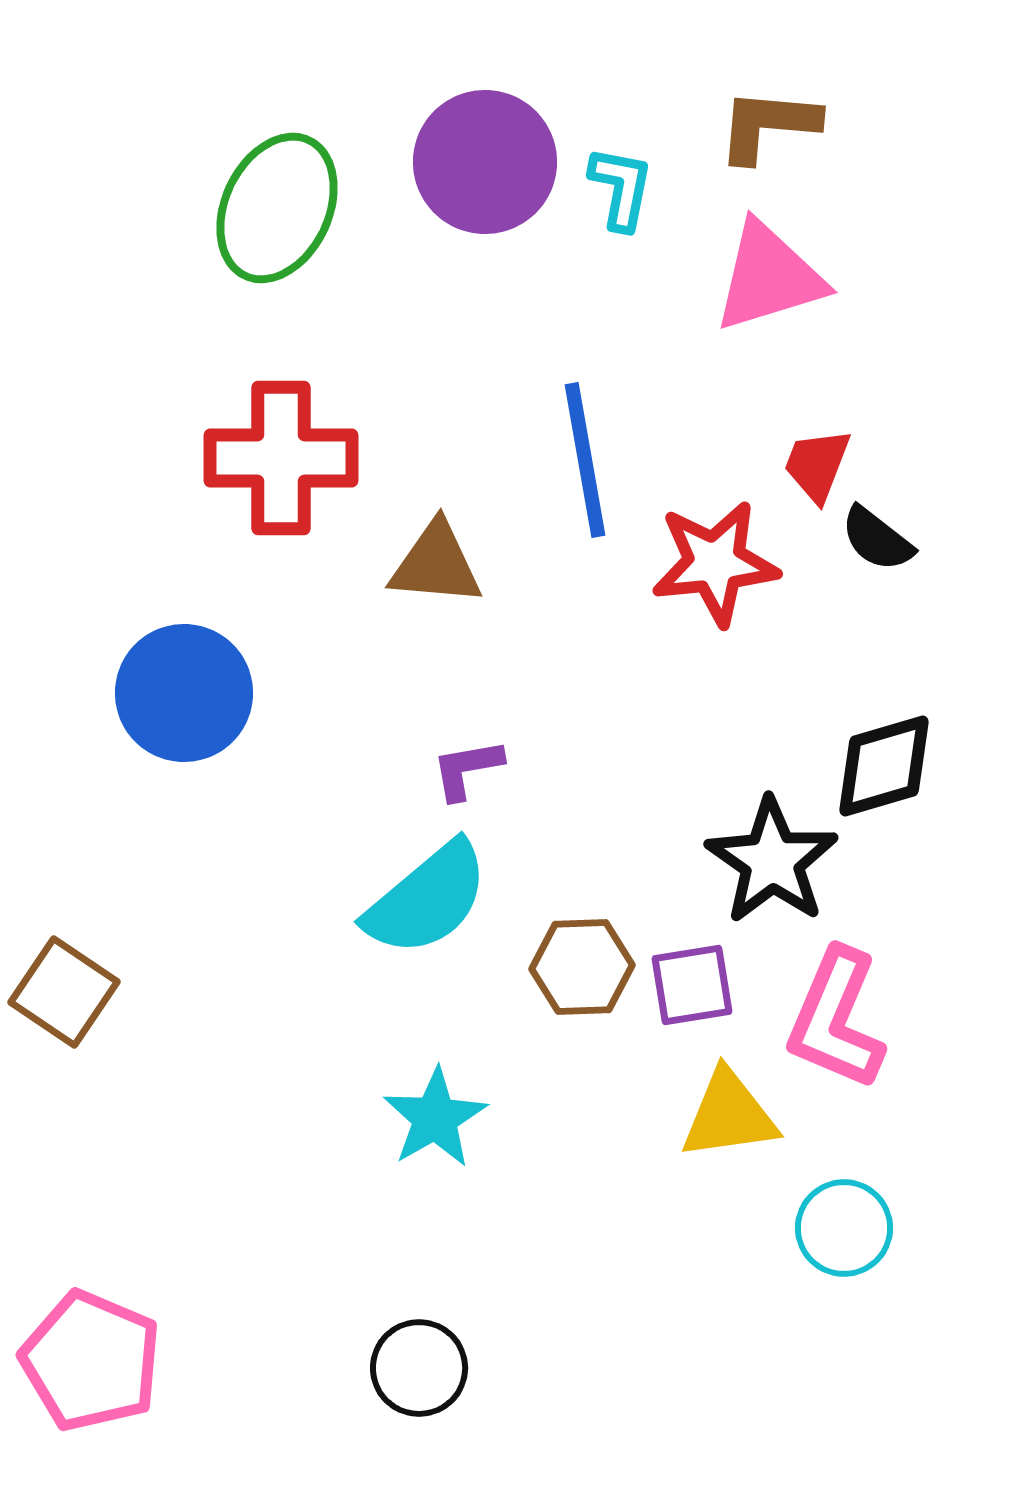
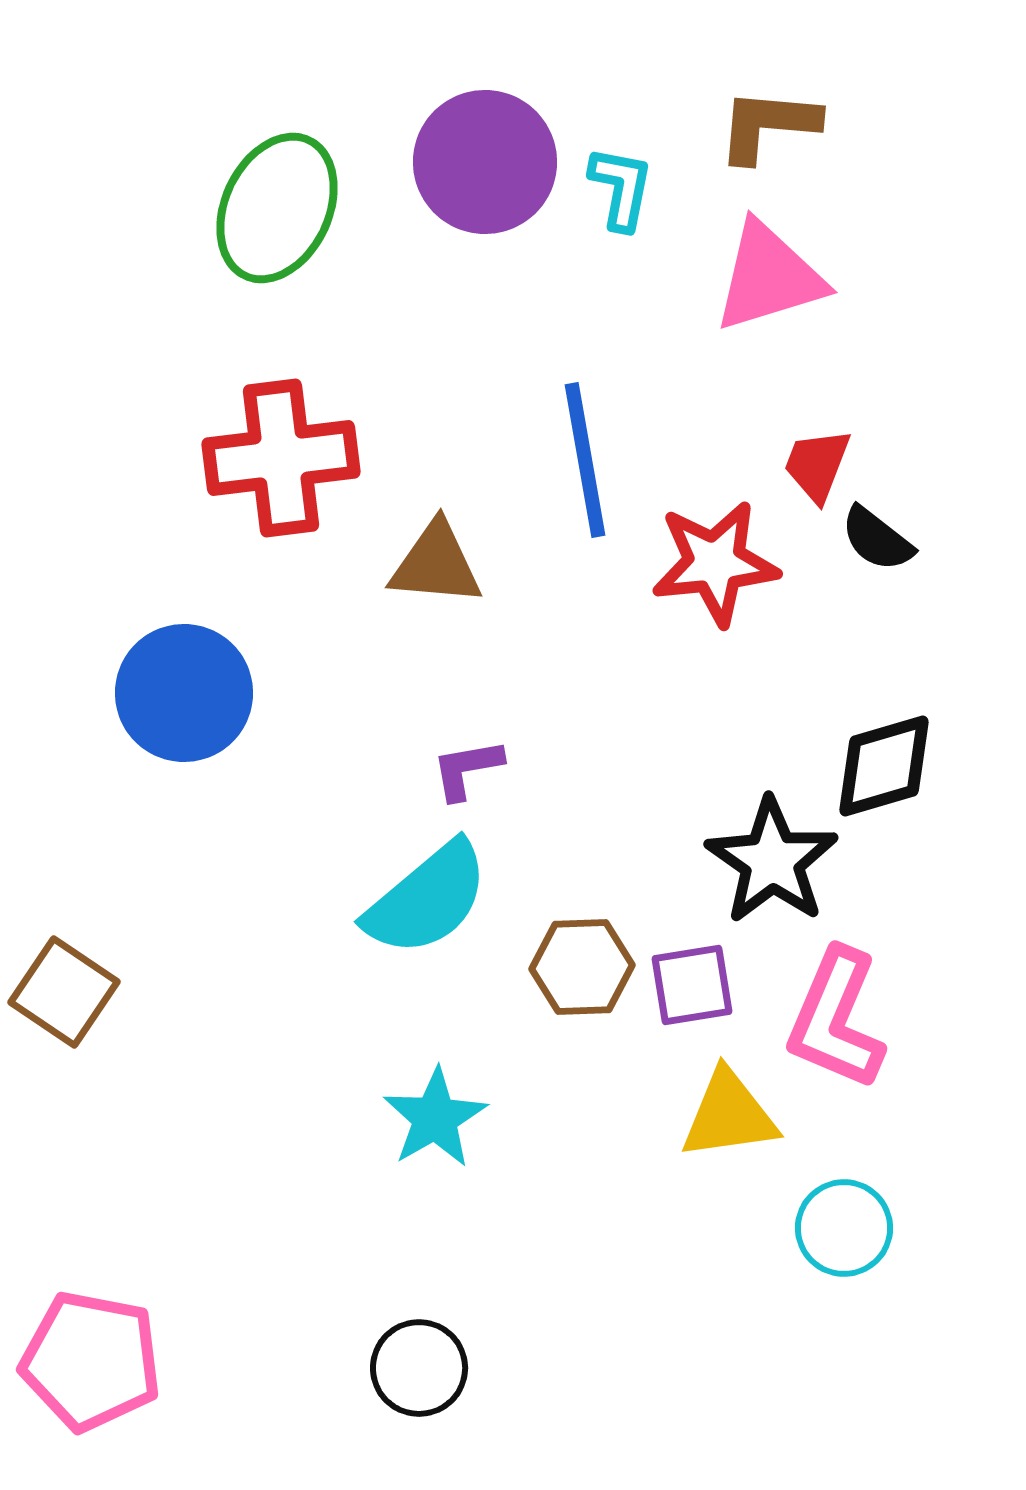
red cross: rotated 7 degrees counterclockwise
pink pentagon: rotated 12 degrees counterclockwise
